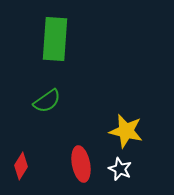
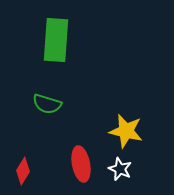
green rectangle: moved 1 px right, 1 px down
green semicircle: moved 3 px down; rotated 52 degrees clockwise
red diamond: moved 2 px right, 5 px down
